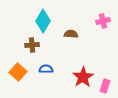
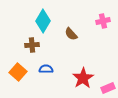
brown semicircle: rotated 136 degrees counterclockwise
red star: moved 1 px down
pink rectangle: moved 3 px right, 2 px down; rotated 48 degrees clockwise
